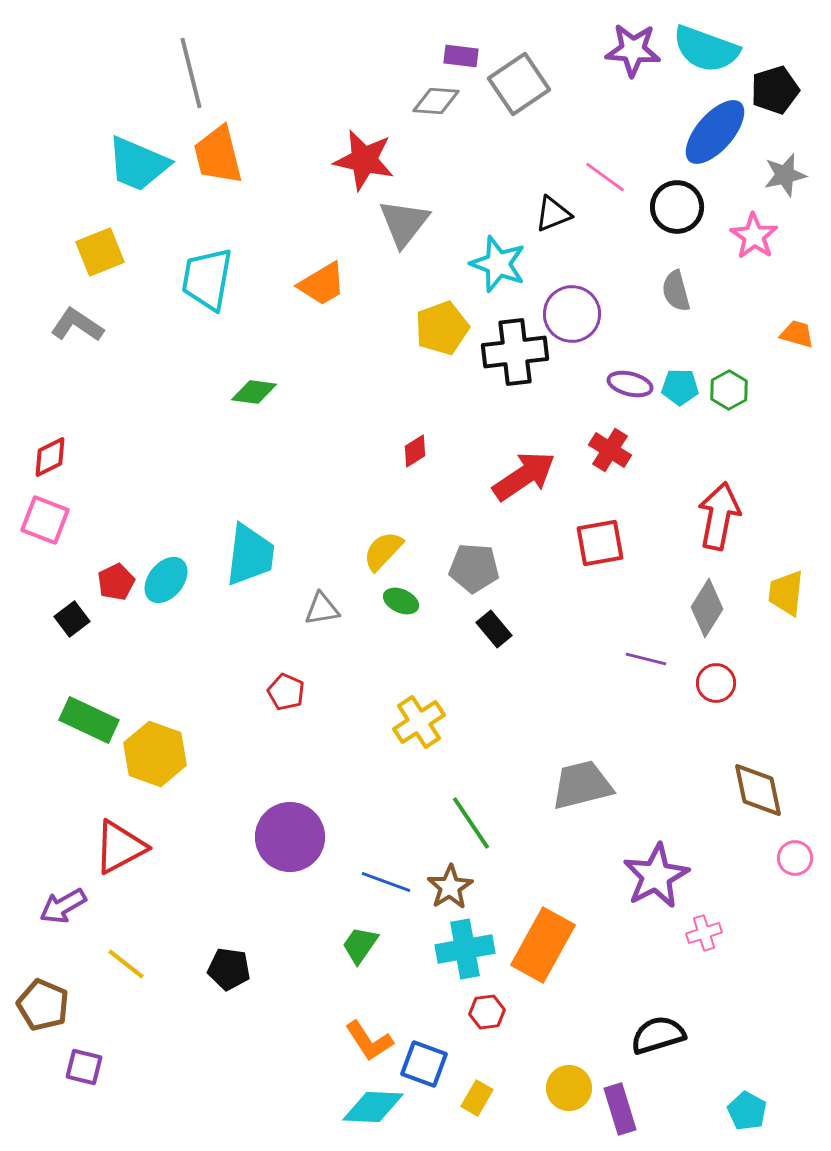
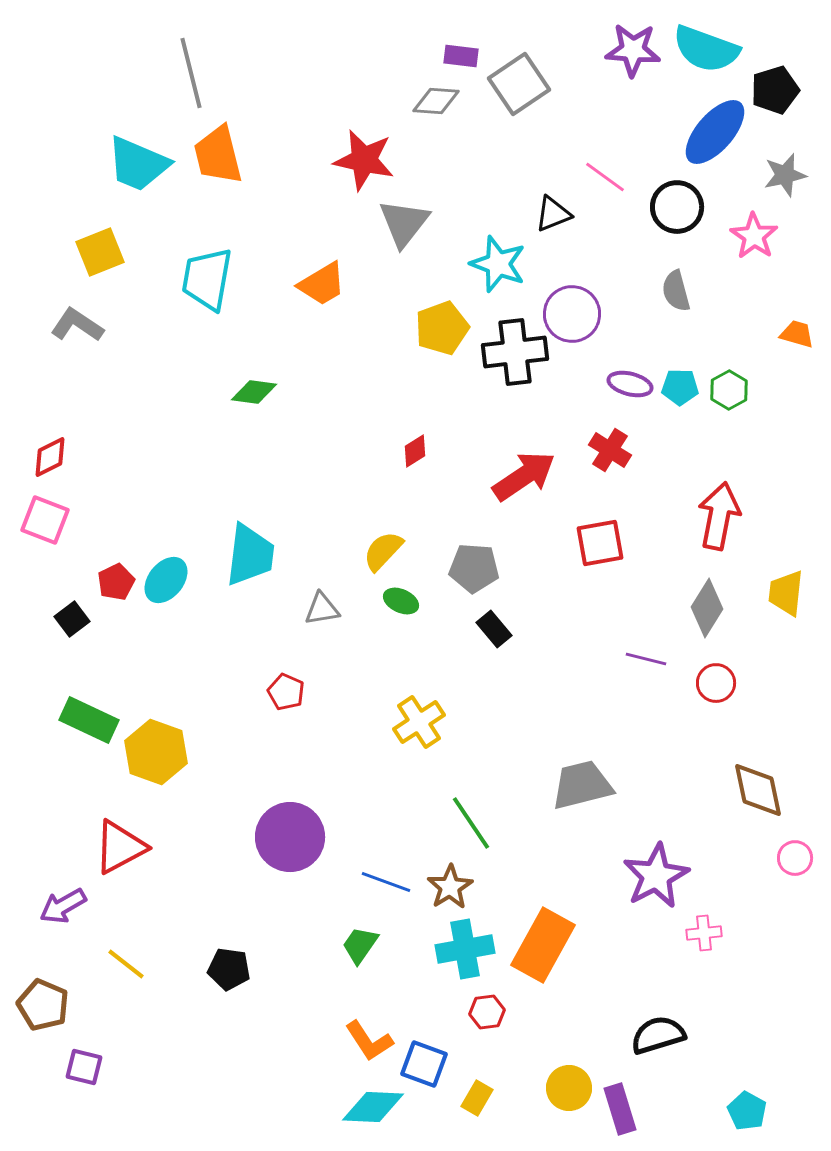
yellow hexagon at (155, 754): moved 1 px right, 2 px up
pink cross at (704, 933): rotated 12 degrees clockwise
